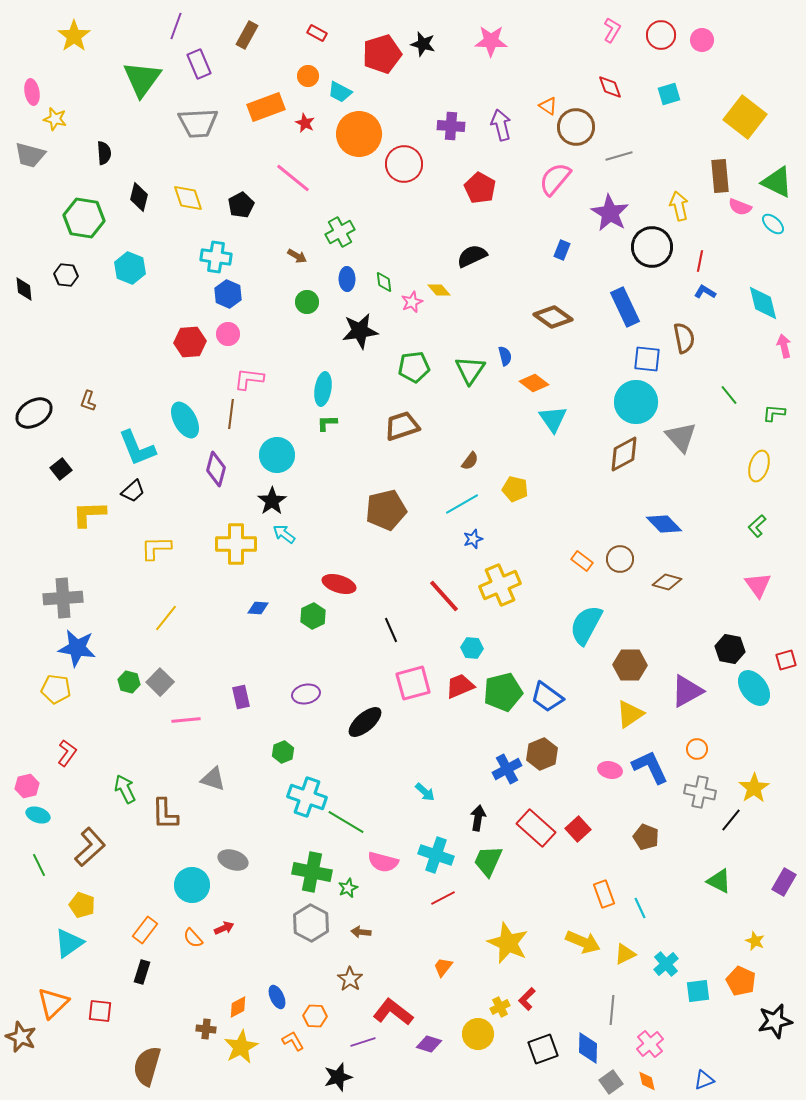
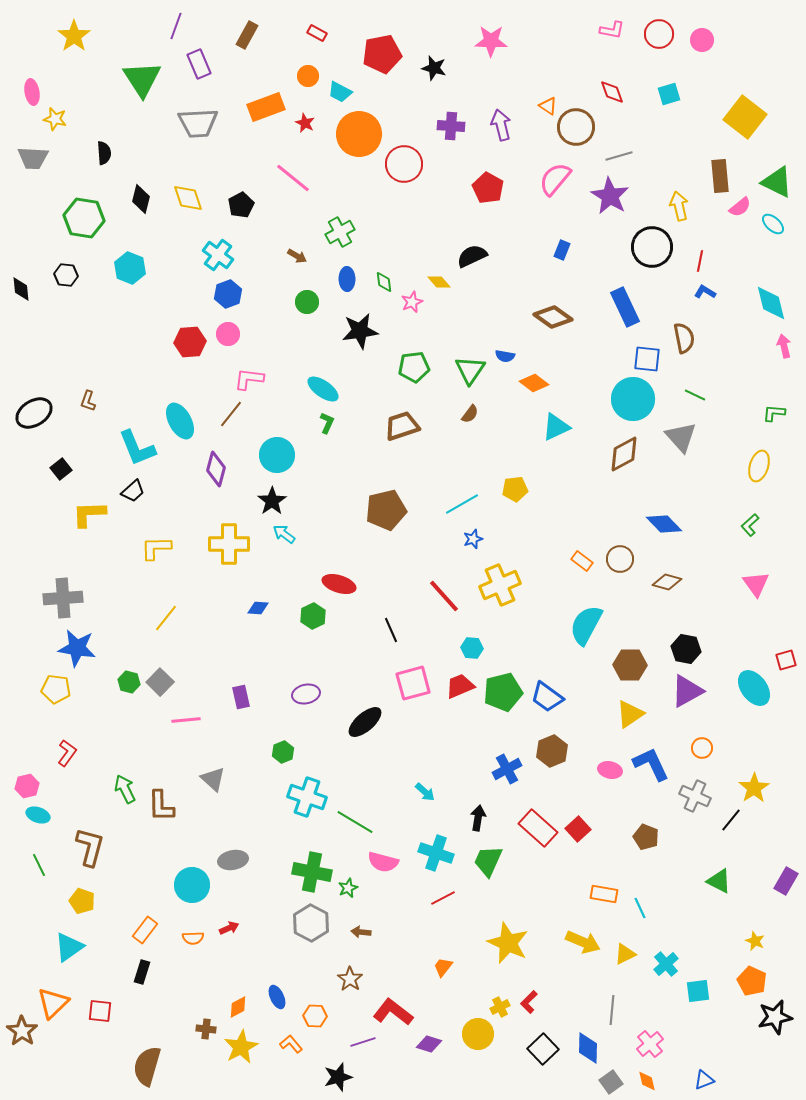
pink L-shape at (612, 30): rotated 70 degrees clockwise
red circle at (661, 35): moved 2 px left, 1 px up
black star at (423, 44): moved 11 px right, 24 px down
red pentagon at (382, 54): rotated 6 degrees clockwise
green triangle at (142, 79): rotated 9 degrees counterclockwise
red diamond at (610, 87): moved 2 px right, 5 px down
gray trapezoid at (30, 155): moved 3 px right, 3 px down; rotated 12 degrees counterclockwise
red pentagon at (480, 188): moved 8 px right
black diamond at (139, 197): moved 2 px right, 2 px down
pink semicircle at (740, 207): rotated 60 degrees counterclockwise
purple star at (610, 213): moved 17 px up
cyan cross at (216, 257): moved 2 px right, 2 px up; rotated 28 degrees clockwise
black diamond at (24, 289): moved 3 px left
yellow diamond at (439, 290): moved 8 px up
blue hexagon at (228, 294): rotated 16 degrees clockwise
cyan diamond at (763, 303): moved 8 px right
blue semicircle at (505, 356): rotated 114 degrees clockwise
cyan ellipse at (323, 389): rotated 64 degrees counterclockwise
green line at (729, 395): moved 34 px left; rotated 25 degrees counterclockwise
cyan circle at (636, 402): moved 3 px left, 3 px up
brown line at (231, 414): rotated 32 degrees clockwise
cyan triangle at (553, 419): moved 3 px right, 8 px down; rotated 40 degrees clockwise
cyan ellipse at (185, 420): moved 5 px left, 1 px down
green L-shape at (327, 423): rotated 115 degrees clockwise
brown semicircle at (470, 461): moved 47 px up
yellow pentagon at (515, 489): rotated 20 degrees counterclockwise
green L-shape at (757, 526): moved 7 px left, 1 px up
yellow cross at (236, 544): moved 7 px left
pink triangle at (758, 585): moved 2 px left, 1 px up
black hexagon at (730, 649): moved 44 px left
orange circle at (697, 749): moved 5 px right, 1 px up
brown hexagon at (542, 754): moved 10 px right, 3 px up
blue L-shape at (650, 767): moved 1 px right, 3 px up
gray triangle at (213, 779): rotated 24 degrees clockwise
gray cross at (700, 792): moved 5 px left, 4 px down; rotated 12 degrees clockwise
brown L-shape at (165, 814): moved 4 px left, 8 px up
green line at (346, 822): moved 9 px right
red rectangle at (536, 828): moved 2 px right
brown L-shape at (90, 847): rotated 33 degrees counterclockwise
cyan cross at (436, 855): moved 2 px up
gray ellipse at (233, 860): rotated 28 degrees counterclockwise
purple rectangle at (784, 882): moved 2 px right, 1 px up
orange rectangle at (604, 894): rotated 60 degrees counterclockwise
yellow pentagon at (82, 905): moved 4 px up
red arrow at (224, 928): moved 5 px right
orange semicircle at (193, 938): rotated 50 degrees counterclockwise
cyan triangle at (69, 943): moved 4 px down
orange pentagon at (741, 981): moved 11 px right
red L-shape at (527, 999): moved 2 px right, 3 px down
black star at (775, 1021): moved 4 px up
brown star at (21, 1037): moved 1 px right, 6 px up; rotated 12 degrees clockwise
orange L-shape at (293, 1041): moved 2 px left, 3 px down; rotated 10 degrees counterclockwise
black square at (543, 1049): rotated 24 degrees counterclockwise
